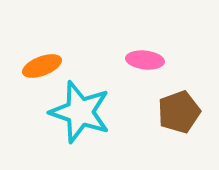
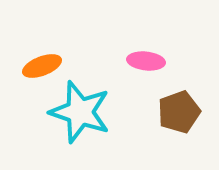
pink ellipse: moved 1 px right, 1 px down
